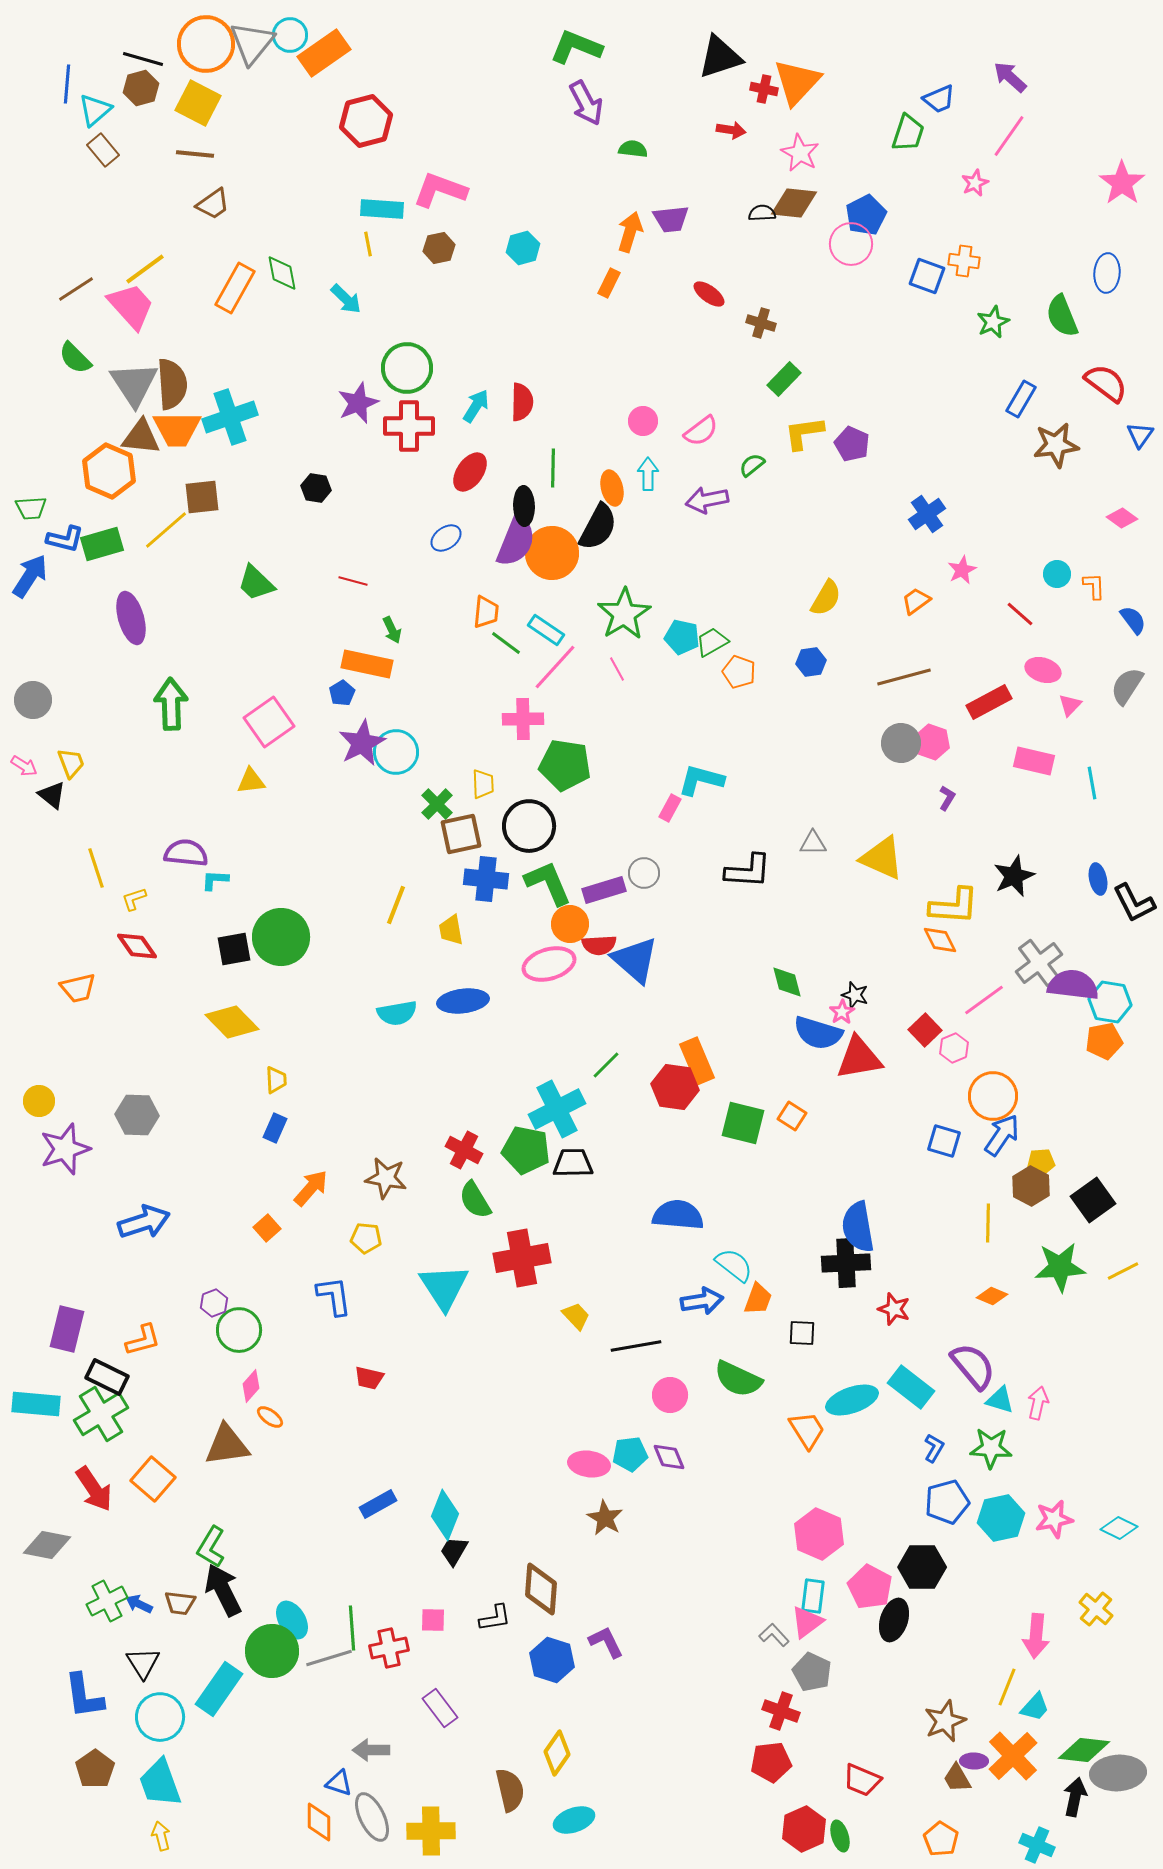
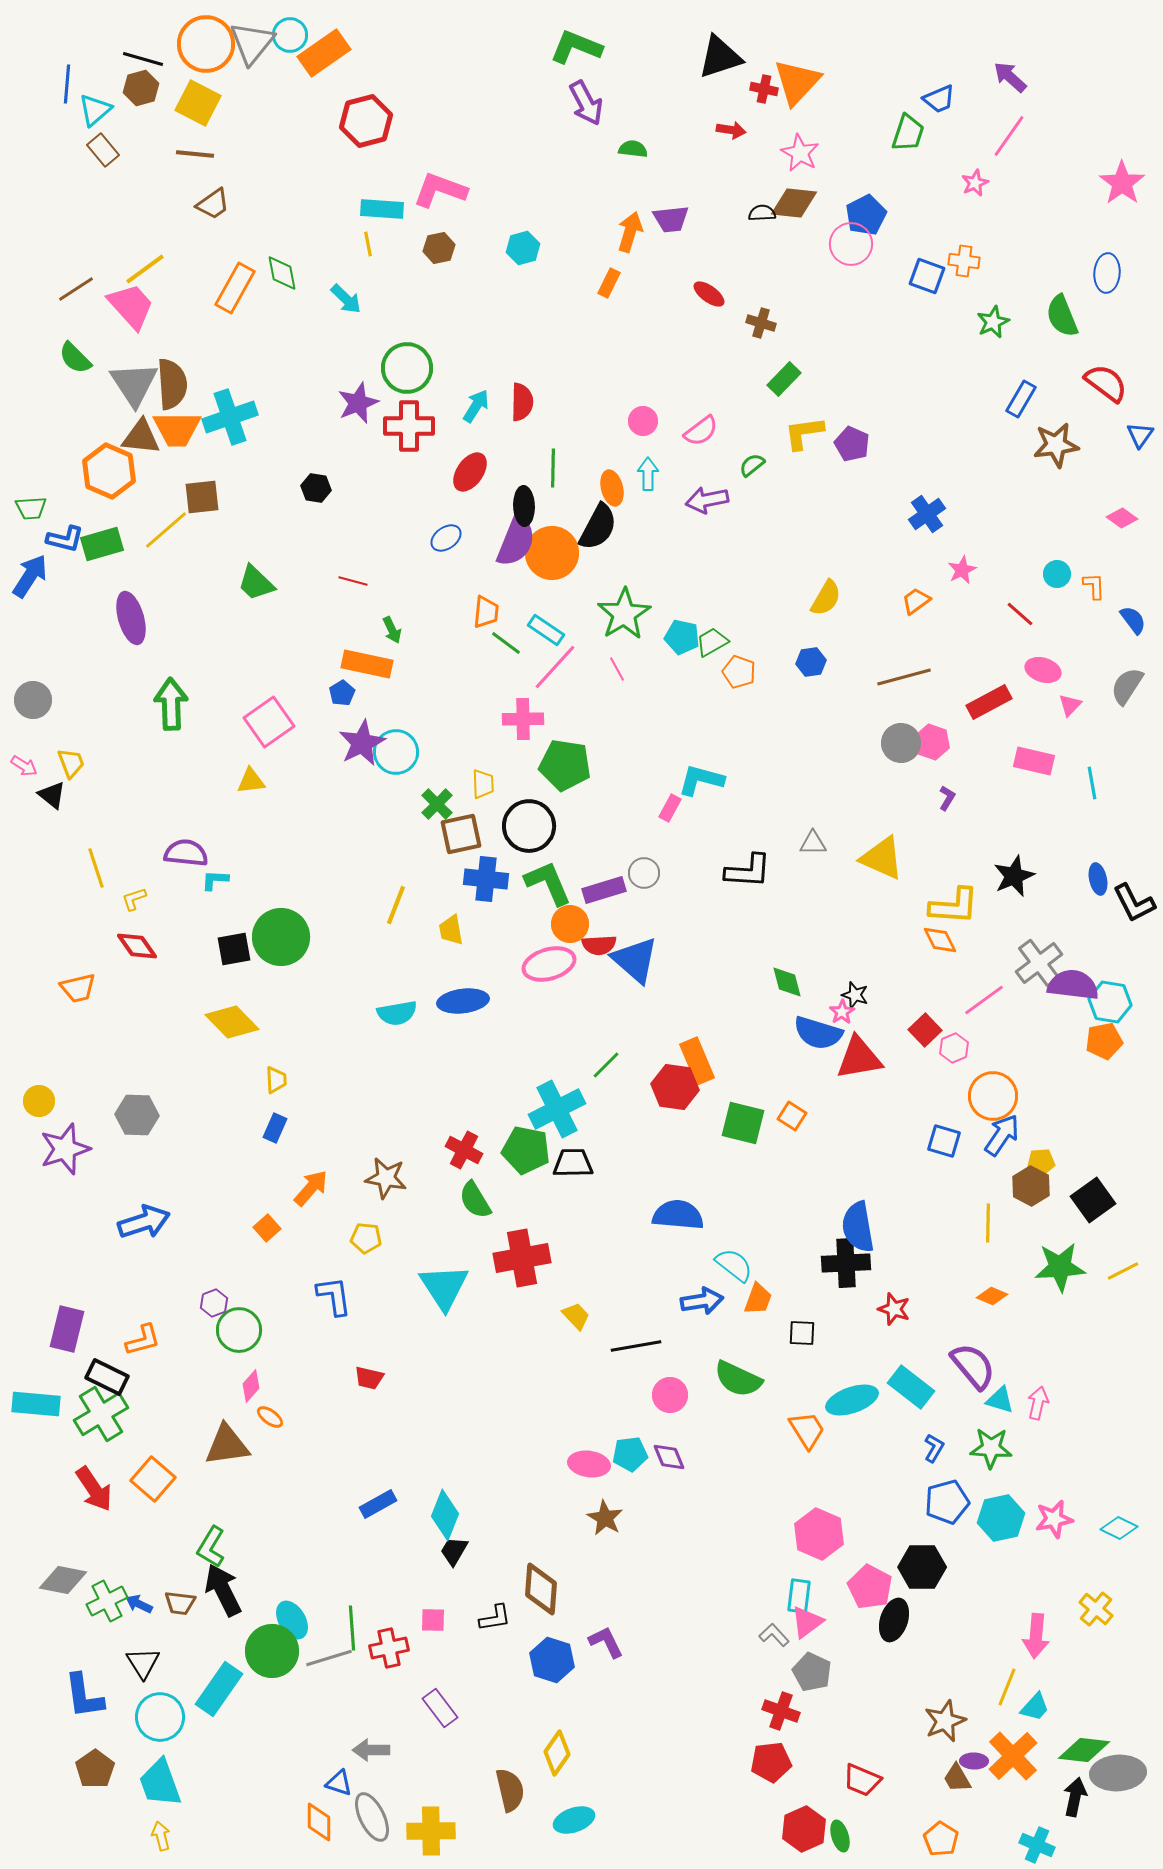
gray diamond at (47, 1545): moved 16 px right, 35 px down
cyan rectangle at (813, 1596): moved 14 px left
